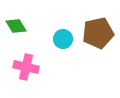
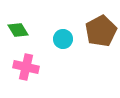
green diamond: moved 2 px right, 4 px down
brown pentagon: moved 3 px right, 2 px up; rotated 16 degrees counterclockwise
